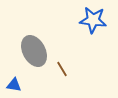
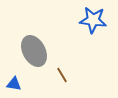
brown line: moved 6 px down
blue triangle: moved 1 px up
